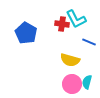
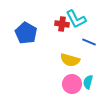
cyan semicircle: moved 1 px right
